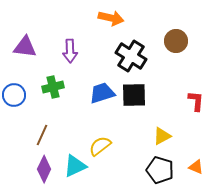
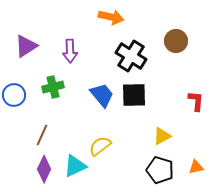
orange arrow: moved 1 px up
purple triangle: moved 1 px right, 1 px up; rotated 40 degrees counterclockwise
blue trapezoid: moved 2 px down; rotated 68 degrees clockwise
orange triangle: rotated 35 degrees counterclockwise
